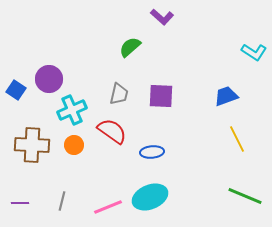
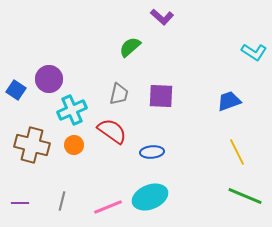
blue trapezoid: moved 3 px right, 5 px down
yellow line: moved 13 px down
brown cross: rotated 12 degrees clockwise
